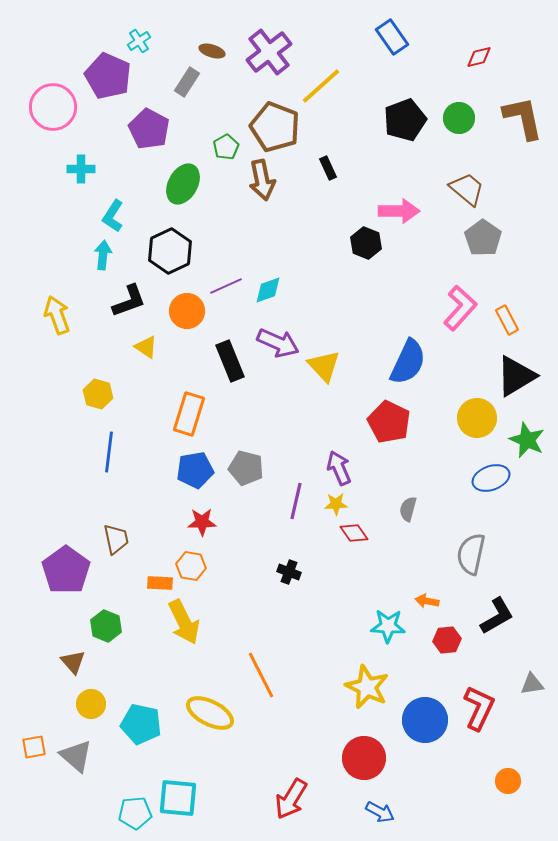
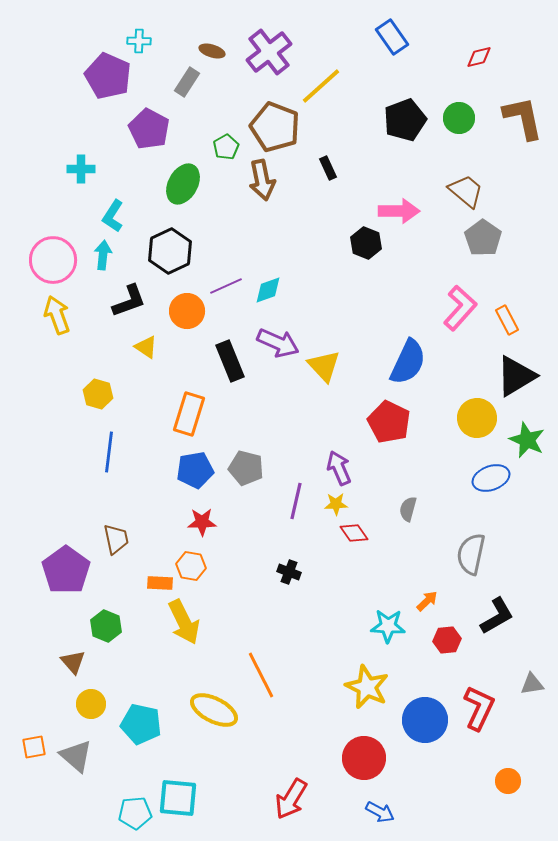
cyan cross at (139, 41): rotated 35 degrees clockwise
pink circle at (53, 107): moved 153 px down
brown trapezoid at (467, 189): moved 1 px left, 2 px down
orange arrow at (427, 601): rotated 125 degrees clockwise
yellow ellipse at (210, 713): moved 4 px right, 3 px up
